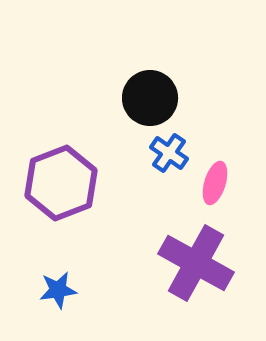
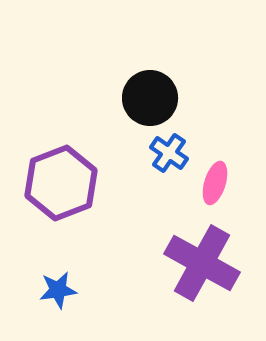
purple cross: moved 6 px right
